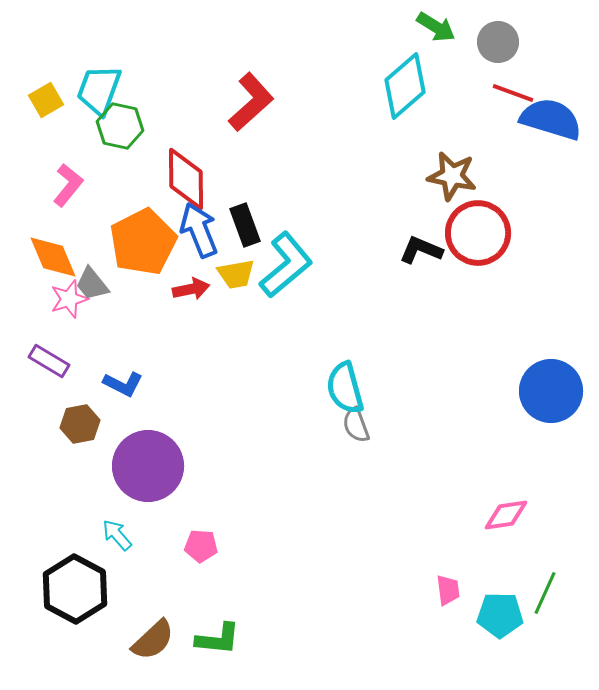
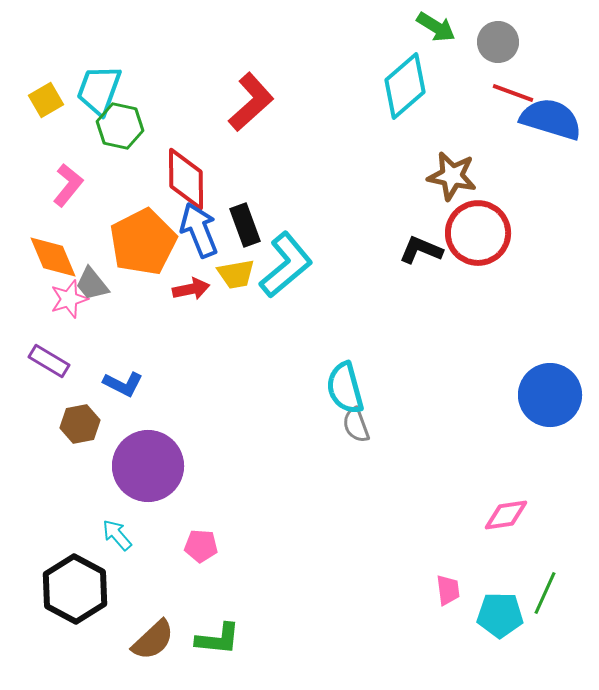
blue circle: moved 1 px left, 4 px down
